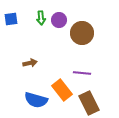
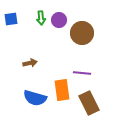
orange rectangle: rotated 30 degrees clockwise
blue semicircle: moved 1 px left, 2 px up
